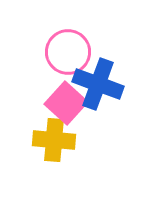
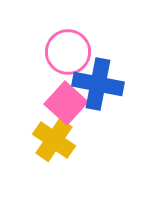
blue cross: rotated 9 degrees counterclockwise
yellow cross: rotated 30 degrees clockwise
